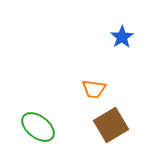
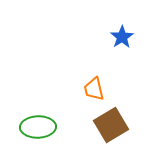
orange trapezoid: rotated 70 degrees clockwise
green ellipse: rotated 40 degrees counterclockwise
